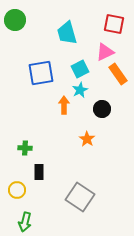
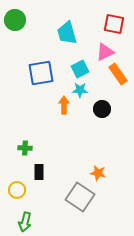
cyan star: rotated 28 degrees clockwise
orange star: moved 11 px right, 34 px down; rotated 21 degrees counterclockwise
